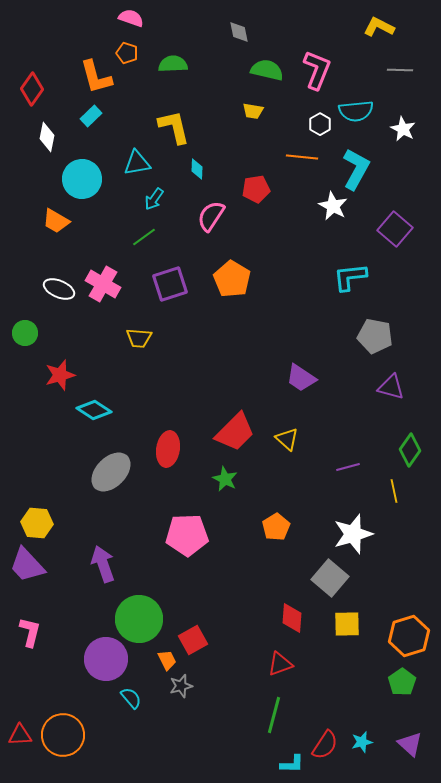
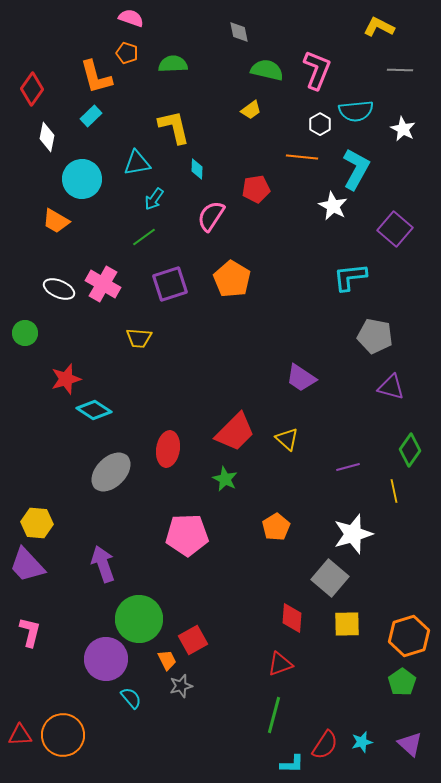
yellow trapezoid at (253, 111): moved 2 px left, 1 px up; rotated 45 degrees counterclockwise
red star at (60, 375): moved 6 px right, 4 px down
